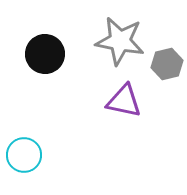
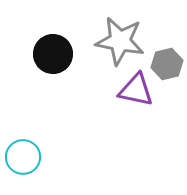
black circle: moved 8 px right
purple triangle: moved 12 px right, 11 px up
cyan circle: moved 1 px left, 2 px down
